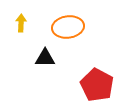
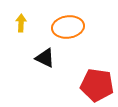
black triangle: rotated 25 degrees clockwise
red pentagon: rotated 20 degrees counterclockwise
